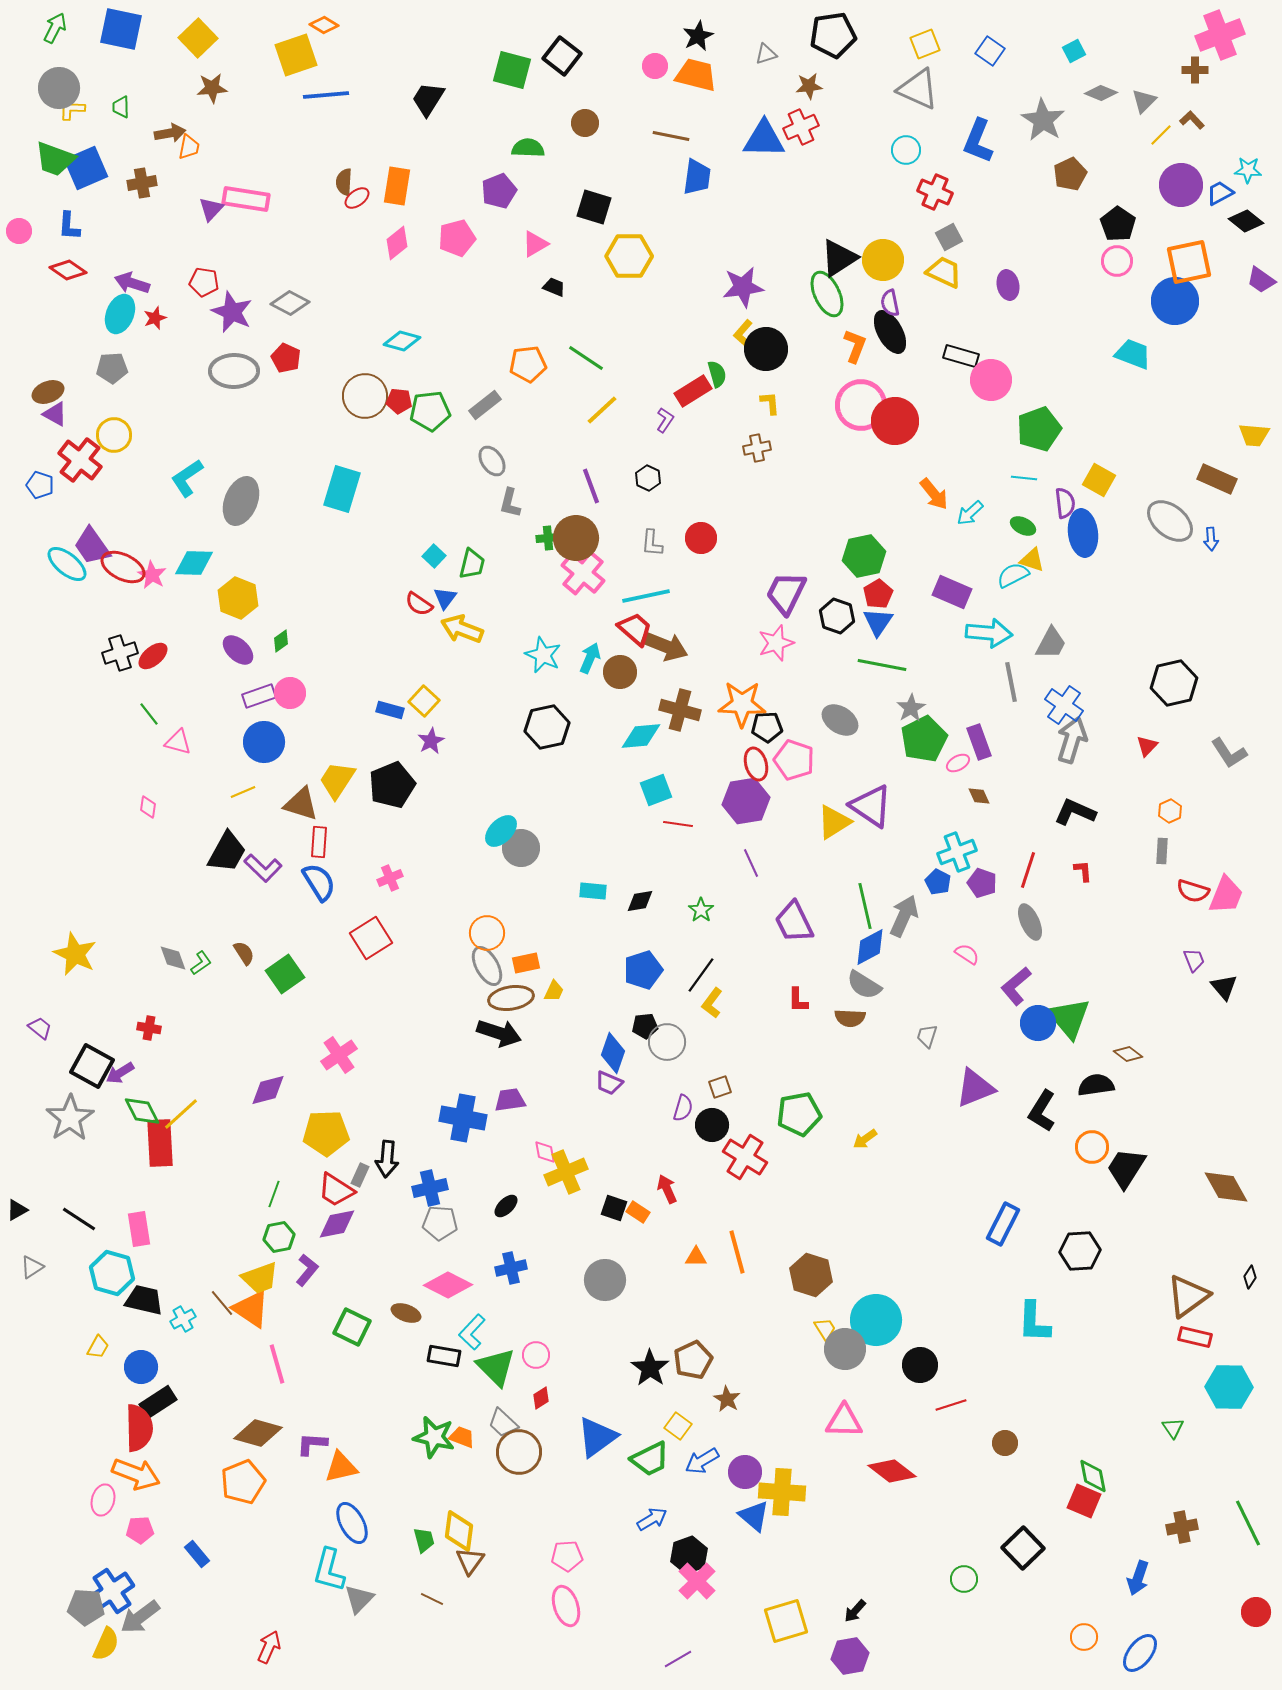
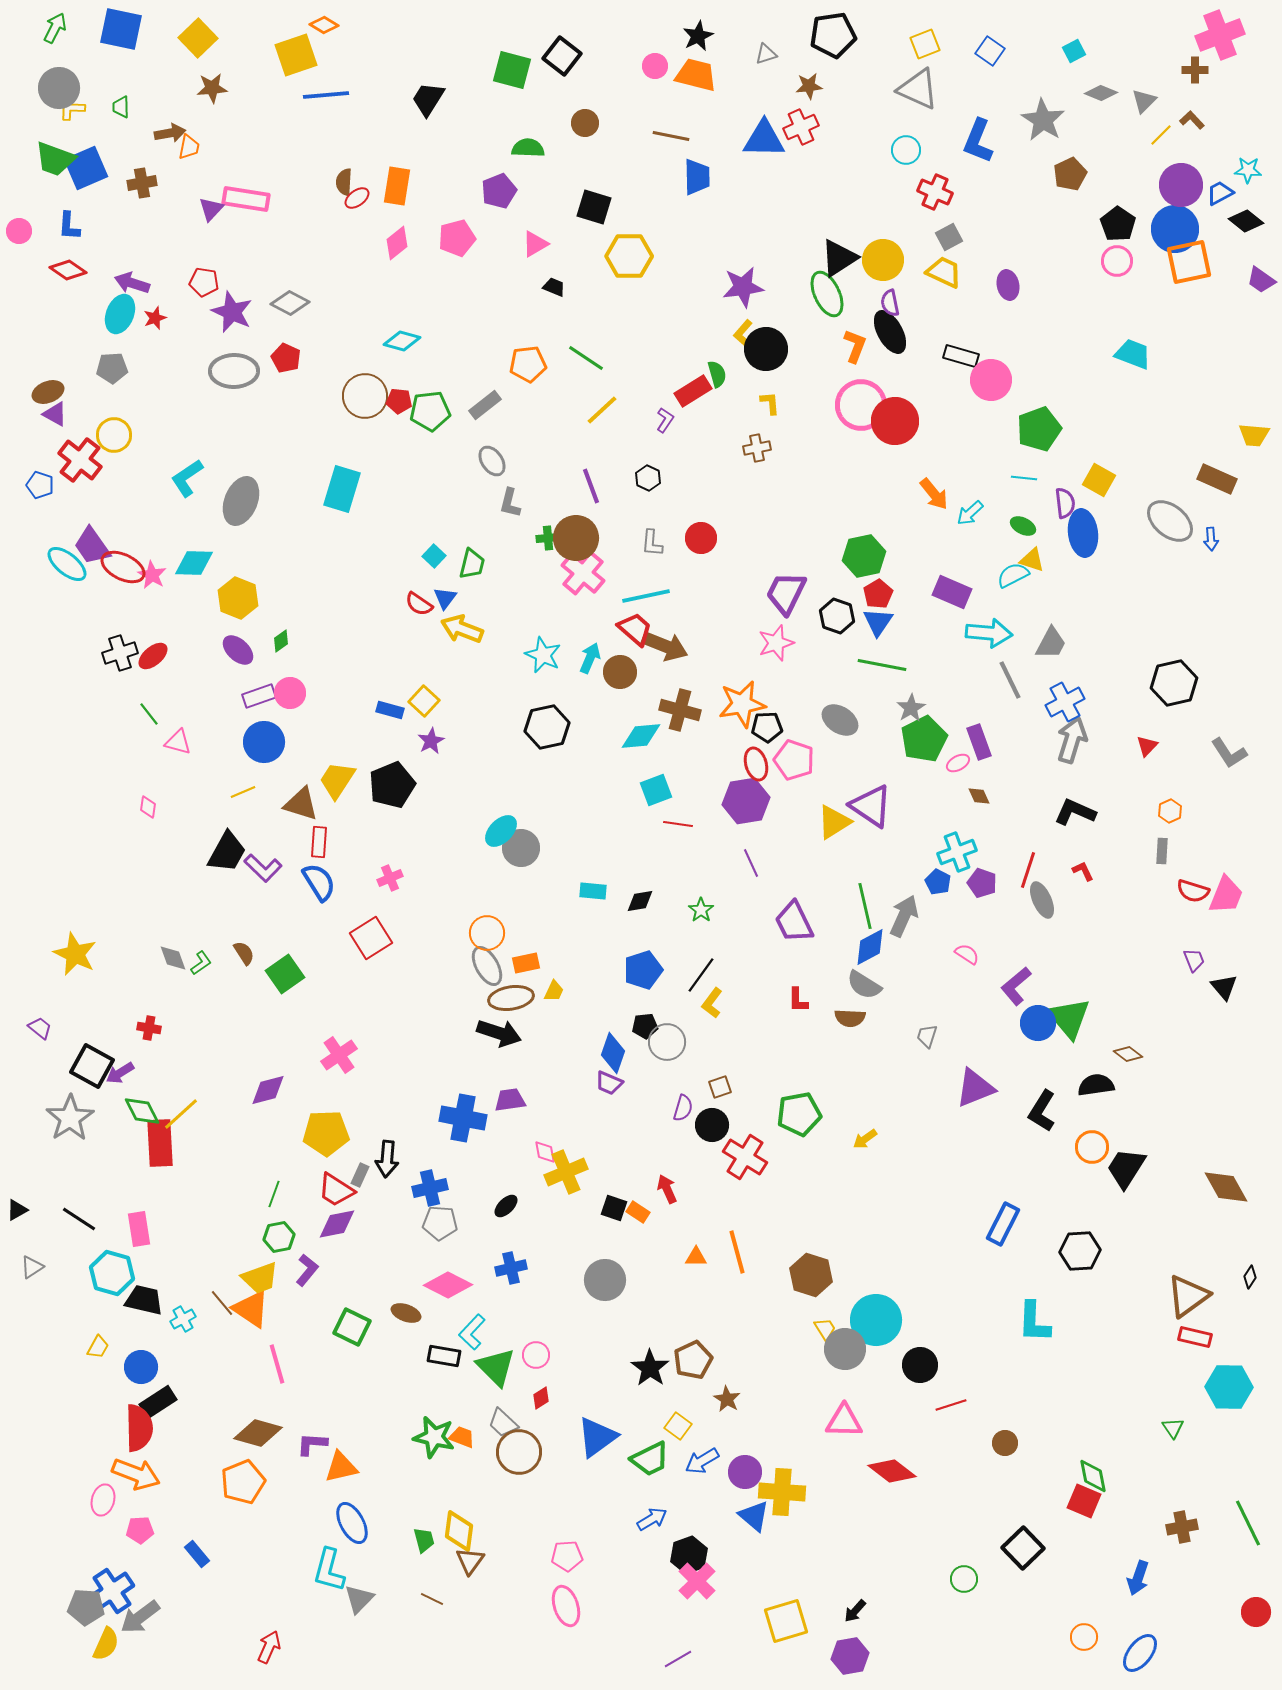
blue trapezoid at (697, 177): rotated 9 degrees counterclockwise
blue circle at (1175, 301): moved 72 px up
gray line at (1011, 682): moved 1 px left, 2 px up; rotated 15 degrees counterclockwise
orange star at (742, 704): rotated 12 degrees counterclockwise
blue cross at (1064, 705): moved 1 px right, 3 px up; rotated 27 degrees clockwise
red L-shape at (1083, 871): rotated 20 degrees counterclockwise
gray ellipse at (1030, 922): moved 12 px right, 22 px up
